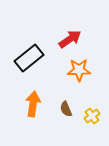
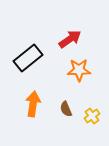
black rectangle: moved 1 px left
